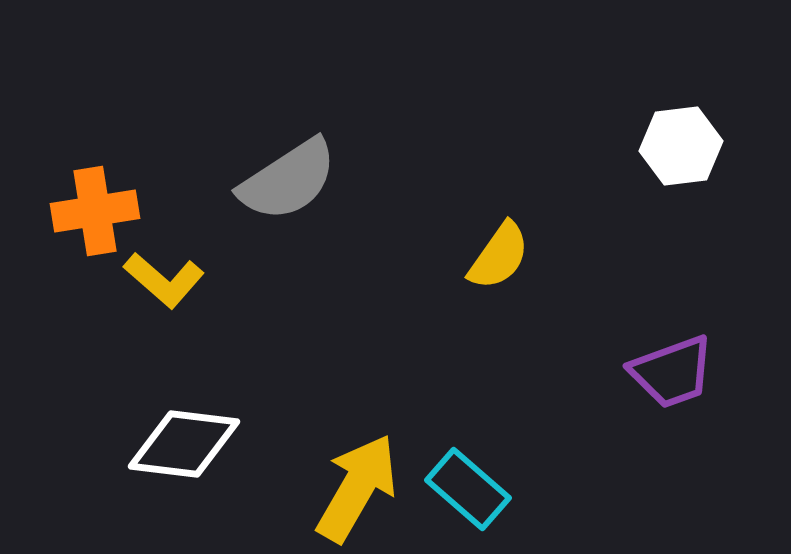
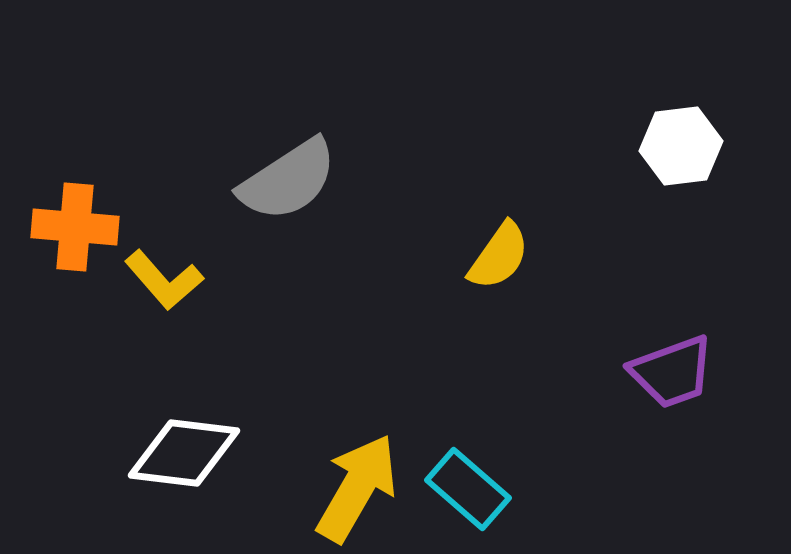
orange cross: moved 20 px left, 16 px down; rotated 14 degrees clockwise
yellow L-shape: rotated 8 degrees clockwise
white diamond: moved 9 px down
